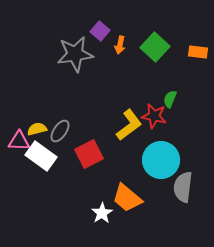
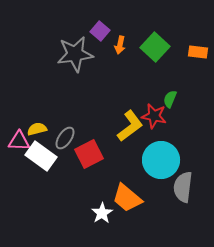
yellow L-shape: moved 1 px right, 1 px down
gray ellipse: moved 5 px right, 7 px down
